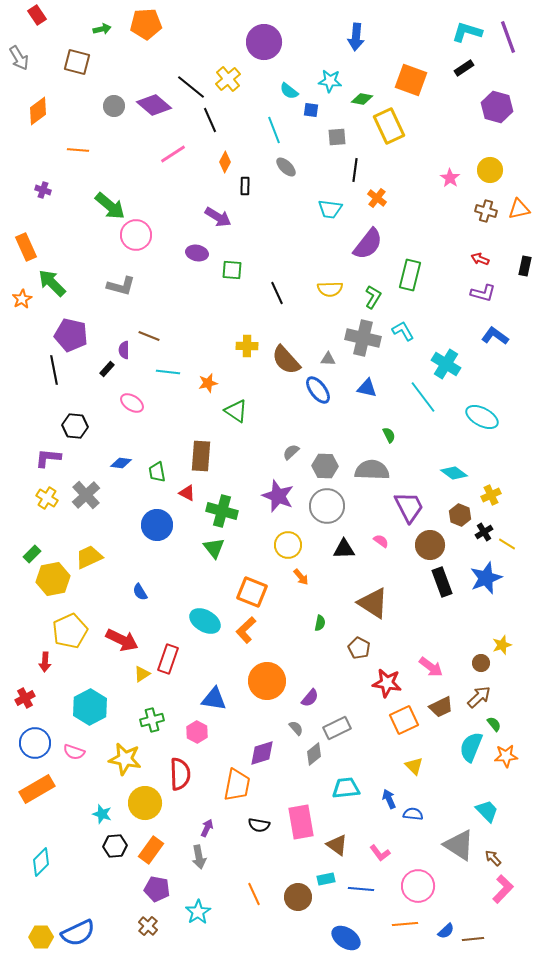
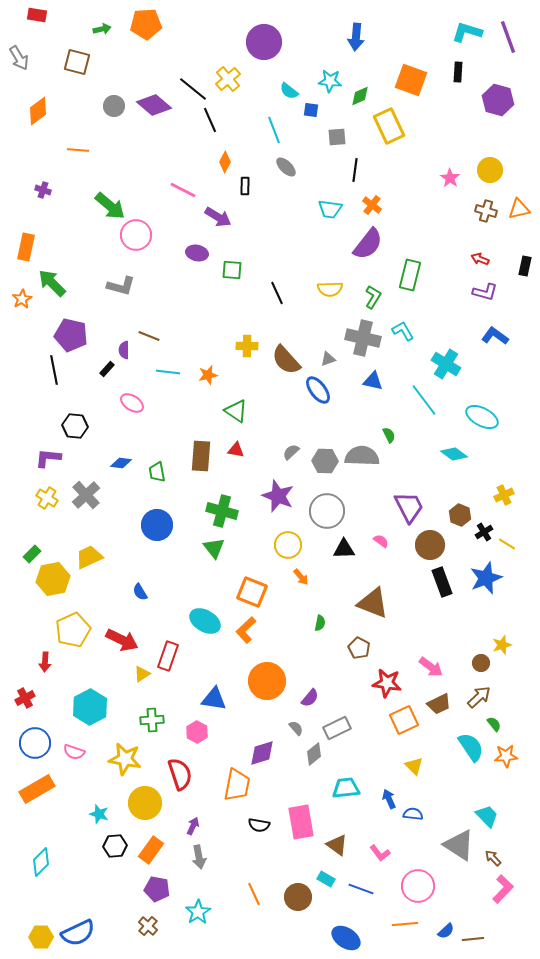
red rectangle at (37, 15): rotated 48 degrees counterclockwise
black rectangle at (464, 68): moved 6 px left, 4 px down; rotated 54 degrees counterclockwise
black line at (191, 87): moved 2 px right, 2 px down
green diamond at (362, 99): moved 2 px left, 3 px up; rotated 35 degrees counterclockwise
purple hexagon at (497, 107): moved 1 px right, 7 px up
pink line at (173, 154): moved 10 px right, 36 px down; rotated 60 degrees clockwise
orange cross at (377, 198): moved 5 px left, 7 px down
orange rectangle at (26, 247): rotated 36 degrees clockwise
purple L-shape at (483, 293): moved 2 px right, 1 px up
gray triangle at (328, 359): rotated 21 degrees counterclockwise
orange star at (208, 383): moved 8 px up
blue triangle at (367, 388): moved 6 px right, 7 px up
cyan line at (423, 397): moved 1 px right, 3 px down
gray hexagon at (325, 466): moved 5 px up
gray semicircle at (372, 470): moved 10 px left, 14 px up
cyan diamond at (454, 473): moved 19 px up
red triangle at (187, 493): moved 49 px right, 43 px up; rotated 18 degrees counterclockwise
yellow cross at (491, 495): moved 13 px right
gray circle at (327, 506): moved 5 px down
brown triangle at (373, 603): rotated 12 degrees counterclockwise
yellow pentagon at (70, 631): moved 3 px right, 1 px up
red rectangle at (168, 659): moved 3 px up
brown trapezoid at (441, 707): moved 2 px left, 3 px up
green cross at (152, 720): rotated 10 degrees clockwise
cyan semicircle at (471, 747): rotated 124 degrees clockwise
red semicircle at (180, 774): rotated 16 degrees counterclockwise
cyan trapezoid at (487, 811): moved 5 px down
cyan star at (102, 814): moved 3 px left
purple arrow at (207, 828): moved 14 px left, 2 px up
cyan rectangle at (326, 879): rotated 42 degrees clockwise
blue line at (361, 889): rotated 15 degrees clockwise
